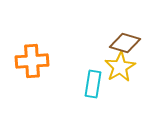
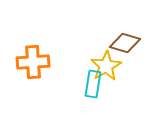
orange cross: moved 1 px right, 1 px down
yellow star: moved 14 px left, 1 px up
